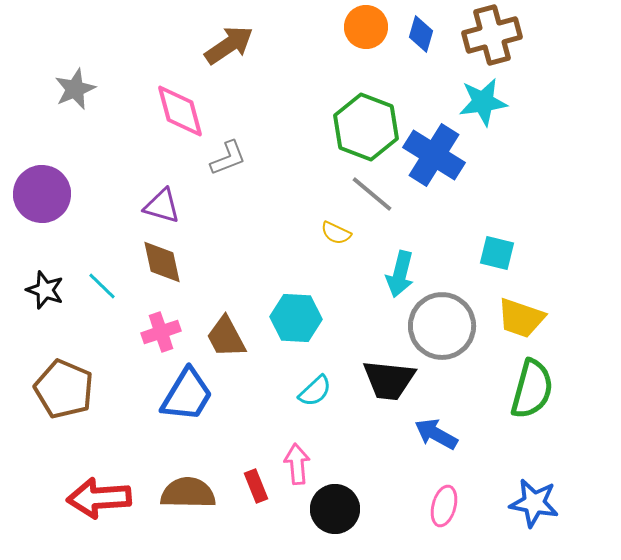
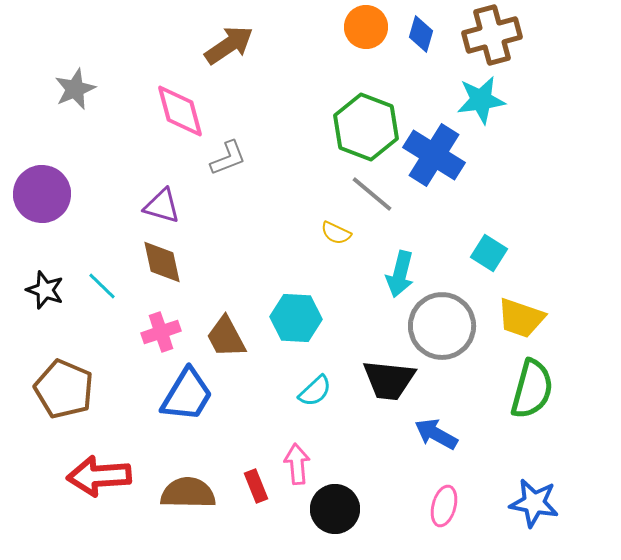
cyan star: moved 2 px left, 2 px up
cyan square: moved 8 px left; rotated 18 degrees clockwise
red arrow: moved 22 px up
